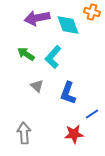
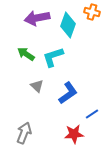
cyan diamond: rotated 40 degrees clockwise
cyan L-shape: rotated 30 degrees clockwise
blue L-shape: rotated 145 degrees counterclockwise
gray arrow: rotated 25 degrees clockwise
